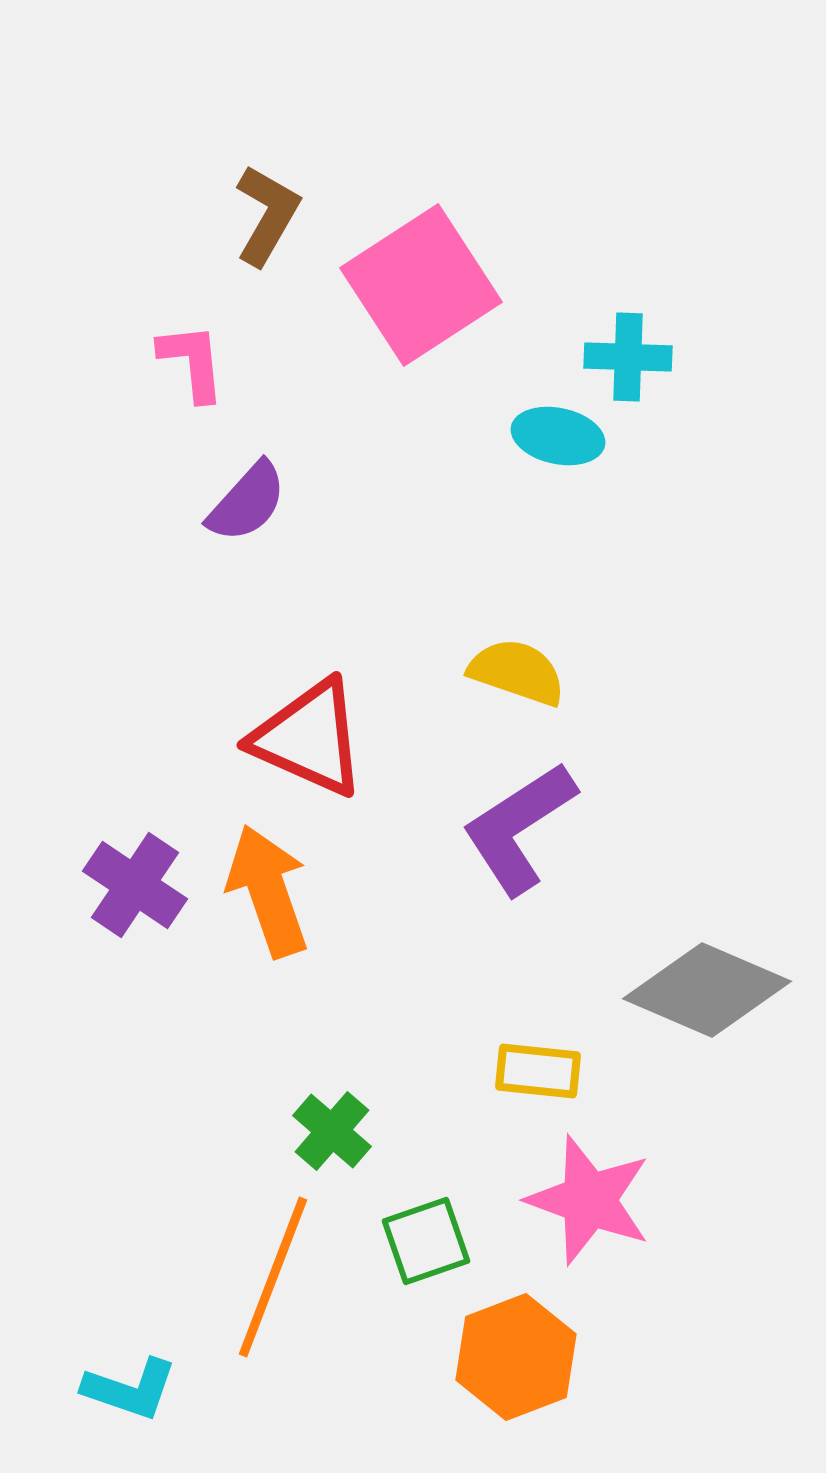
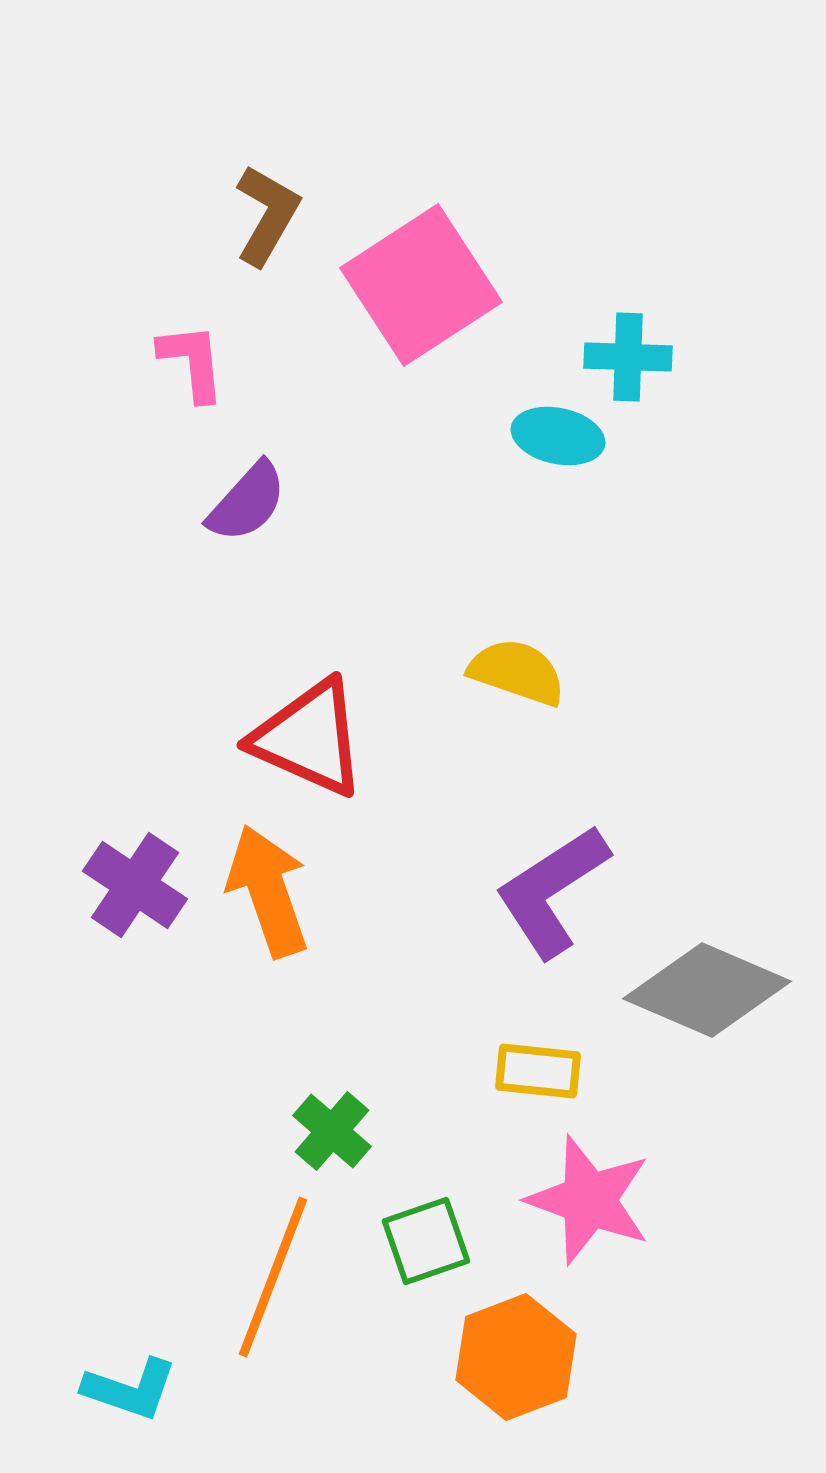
purple L-shape: moved 33 px right, 63 px down
